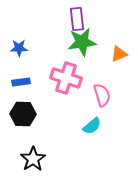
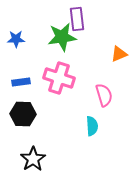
green star: moved 20 px left, 5 px up
blue star: moved 3 px left, 9 px up
pink cross: moved 7 px left
pink semicircle: moved 2 px right
cyan semicircle: rotated 54 degrees counterclockwise
